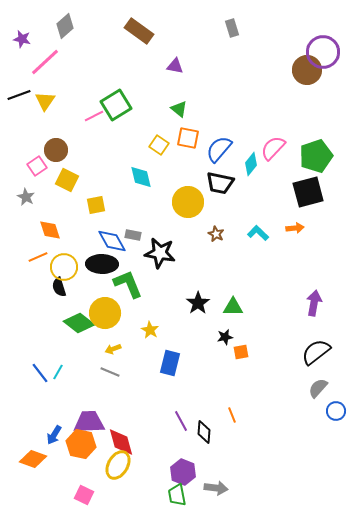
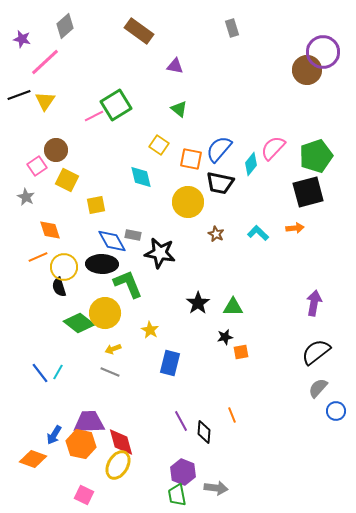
orange square at (188, 138): moved 3 px right, 21 px down
